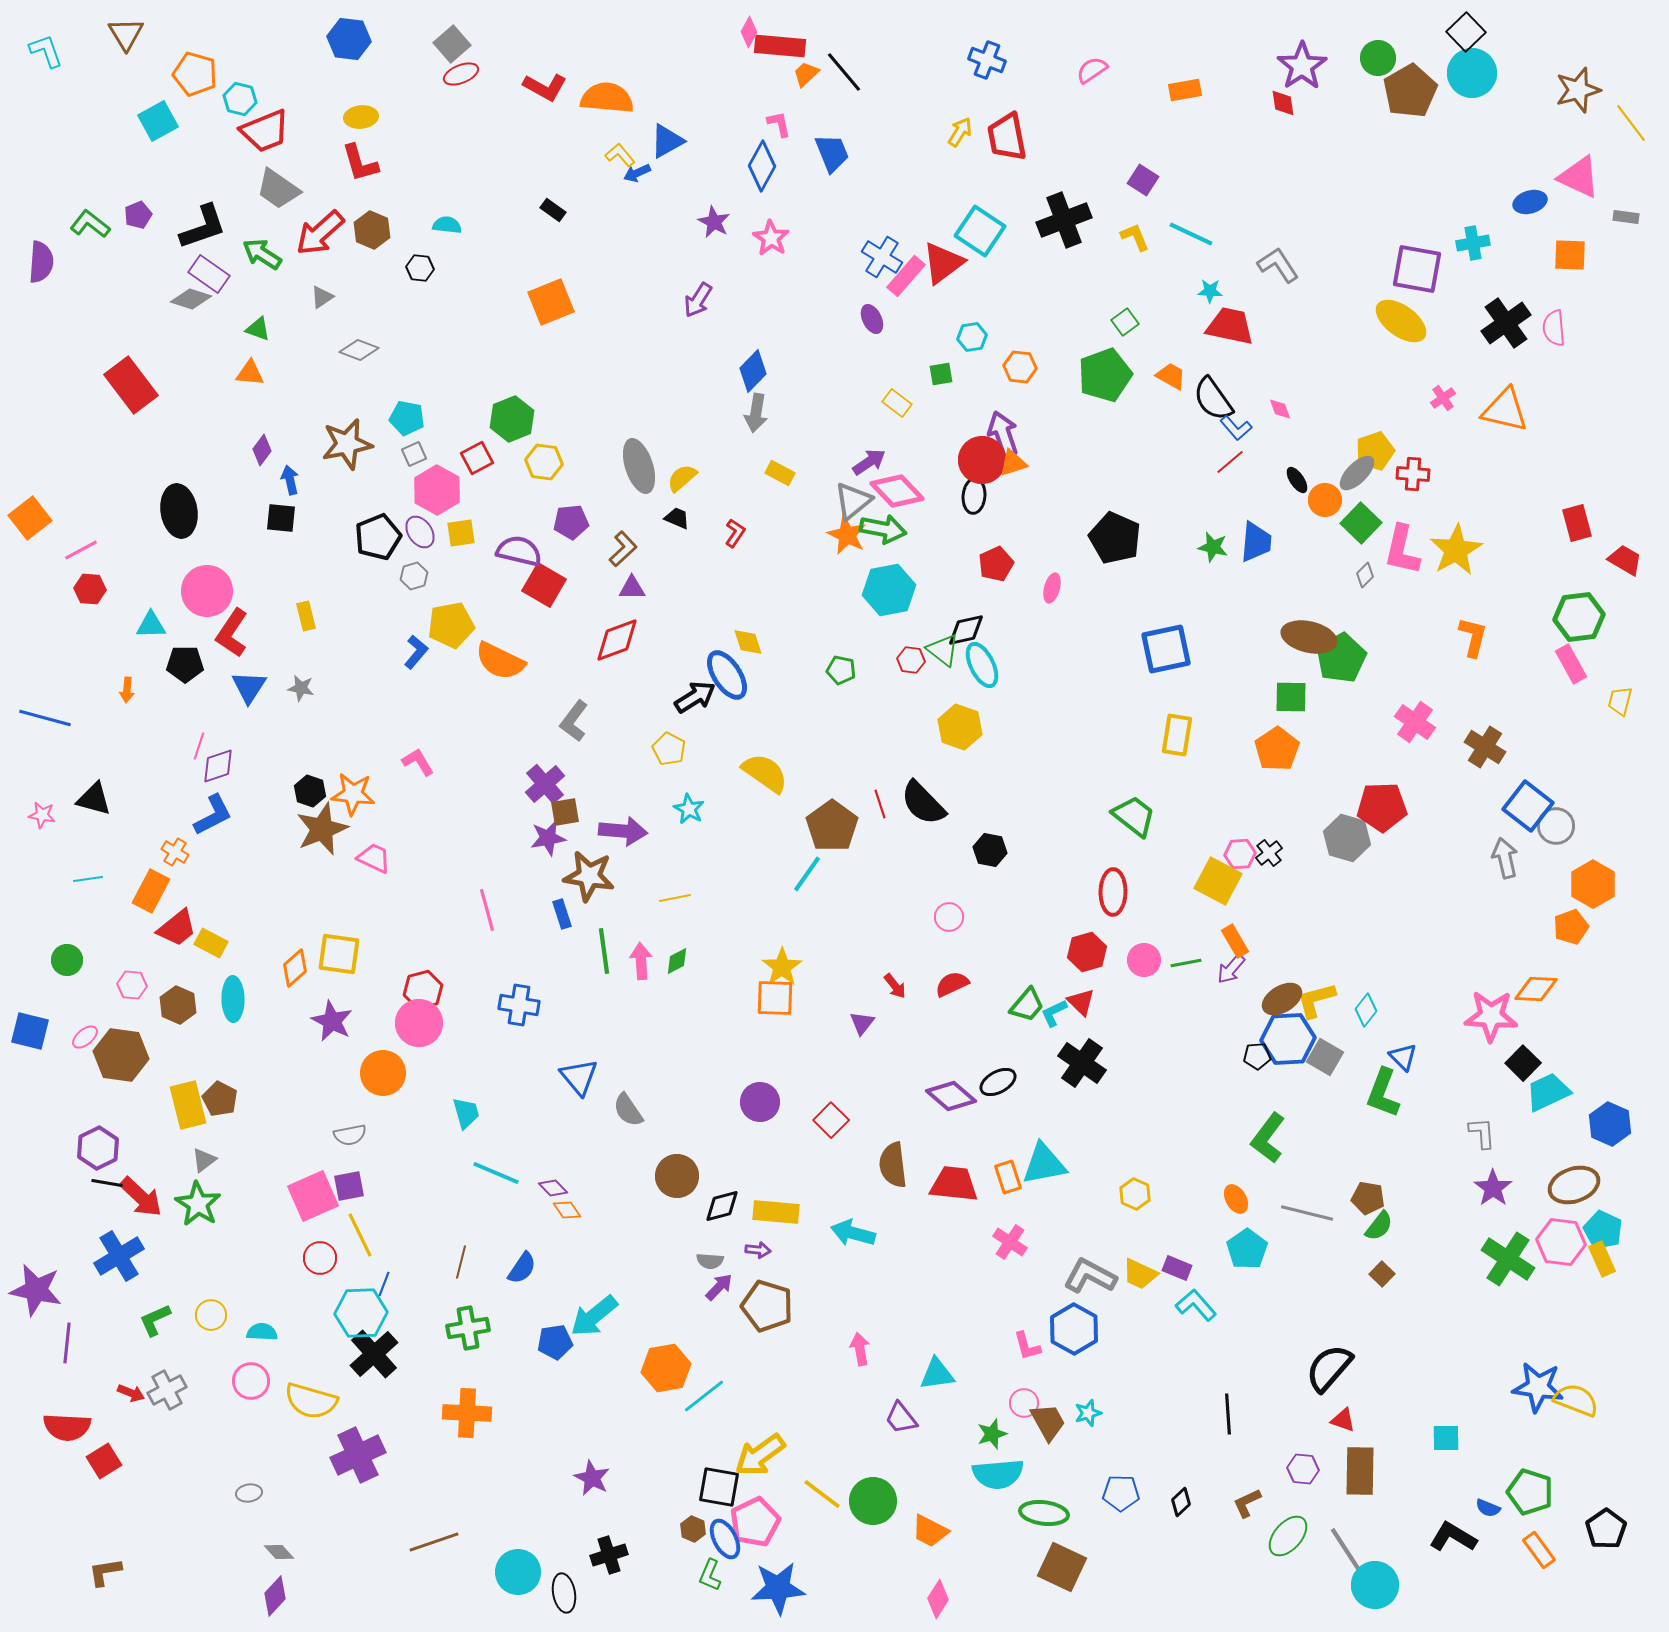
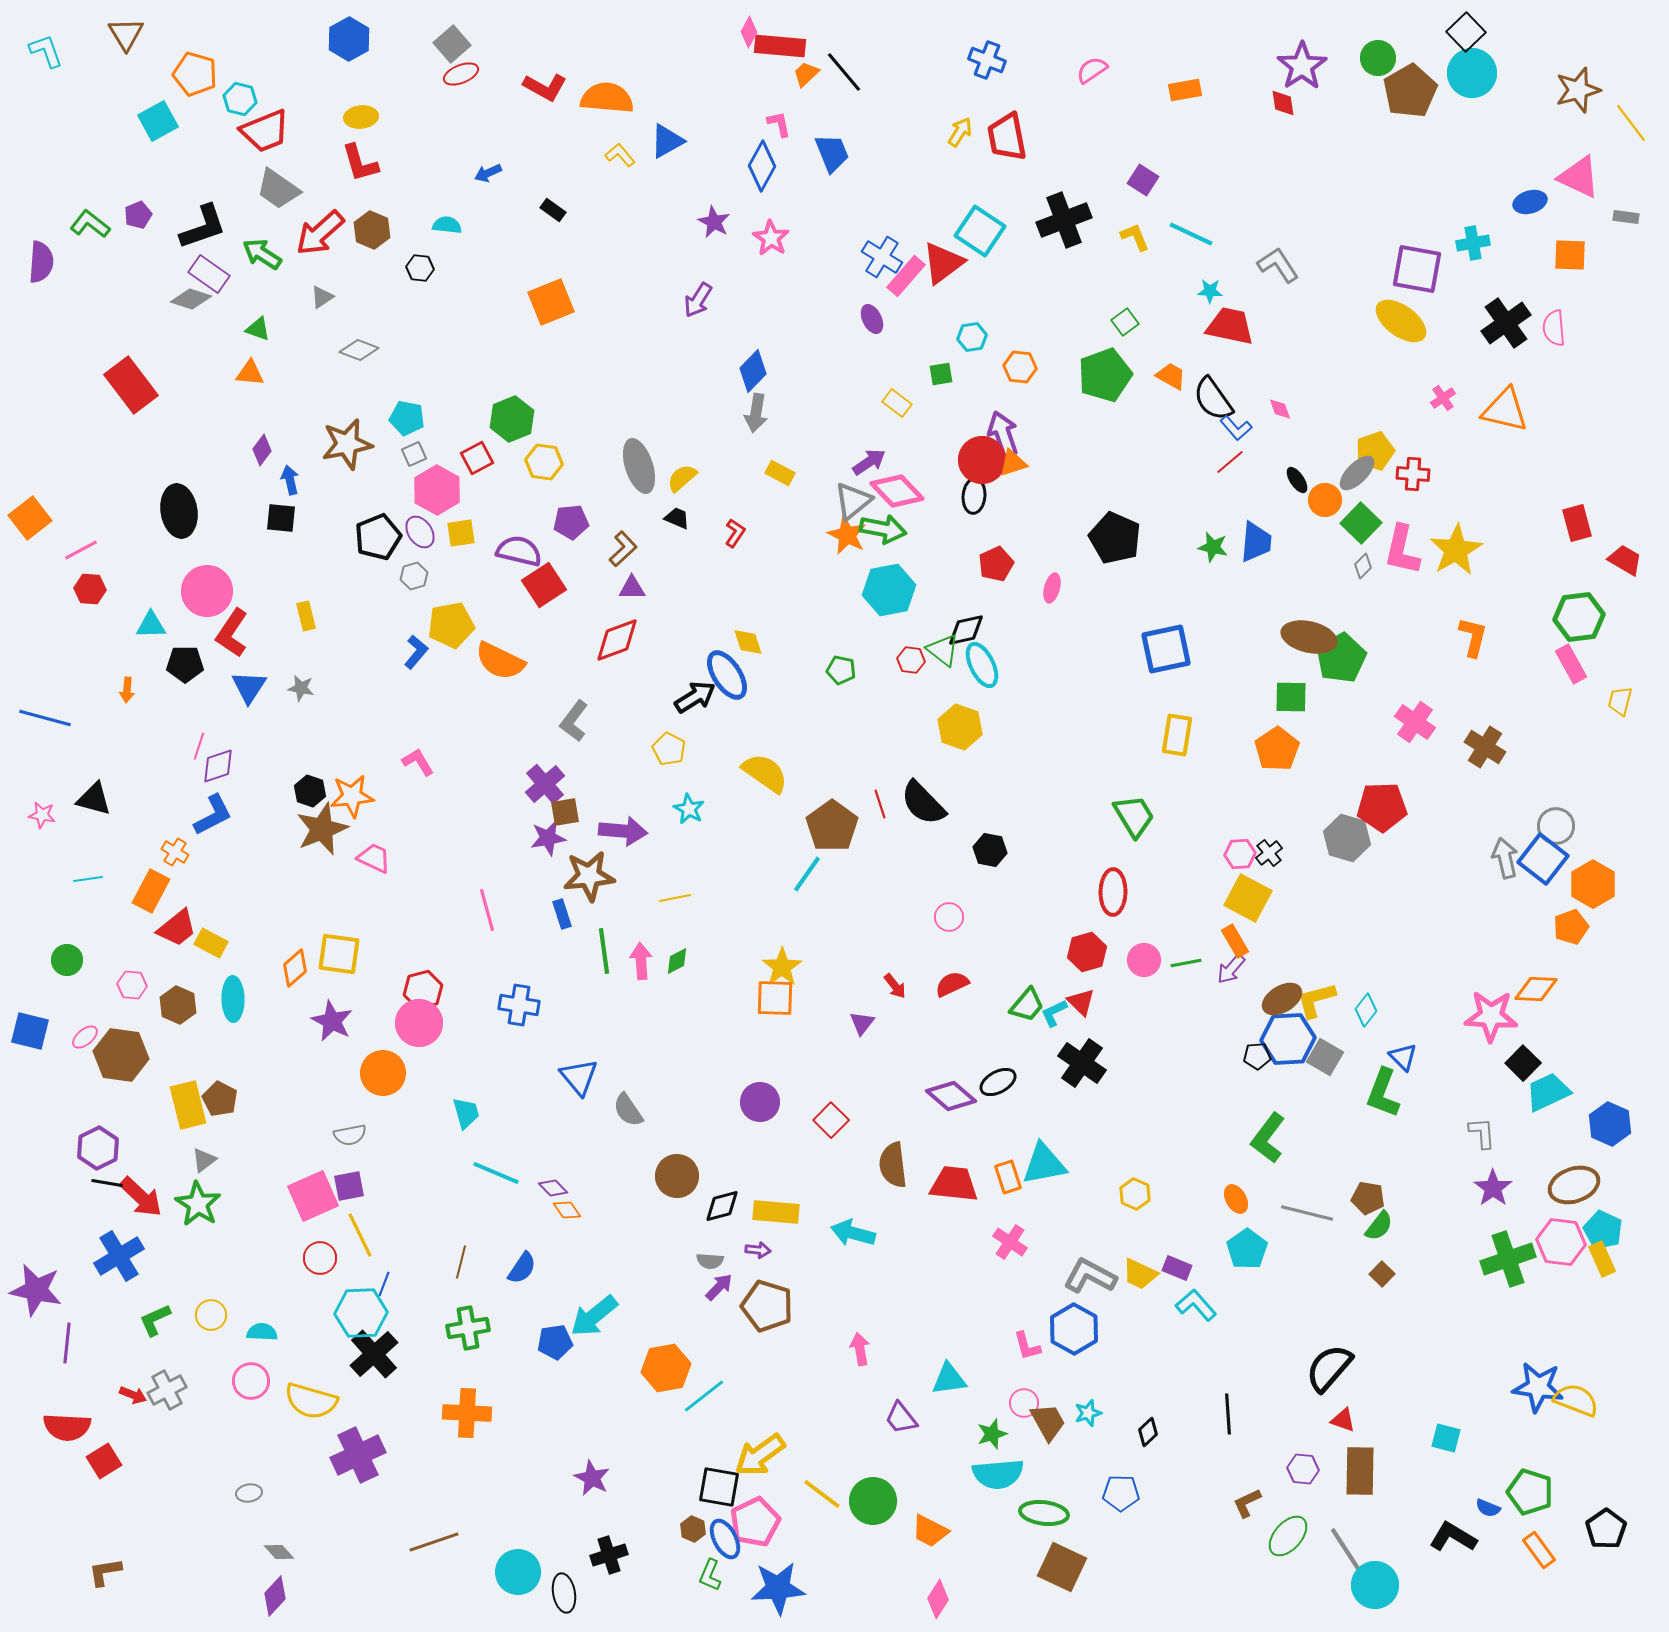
blue hexagon at (349, 39): rotated 24 degrees clockwise
blue arrow at (637, 173): moved 149 px left
gray diamond at (1365, 575): moved 2 px left, 9 px up
red square at (544, 585): rotated 27 degrees clockwise
orange star at (353, 794): moved 1 px left, 2 px down; rotated 12 degrees counterclockwise
blue square at (1528, 806): moved 15 px right, 53 px down
green trapezoid at (1134, 816): rotated 21 degrees clockwise
brown star at (589, 876): rotated 15 degrees counterclockwise
yellow square at (1218, 881): moved 30 px right, 17 px down
green cross at (1508, 1259): rotated 38 degrees clockwise
cyan triangle at (937, 1374): moved 12 px right, 5 px down
red arrow at (131, 1393): moved 2 px right, 2 px down
cyan square at (1446, 1438): rotated 16 degrees clockwise
black diamond at (1181, 1502): moved 33 px left, 70 px up
